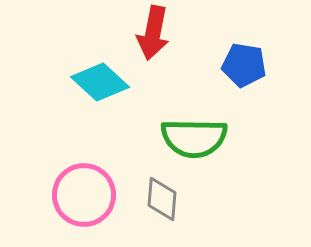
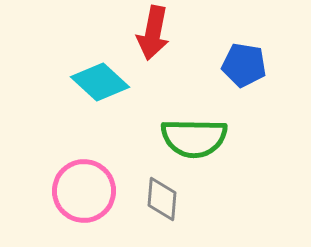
pink circle: moved 4 px up
